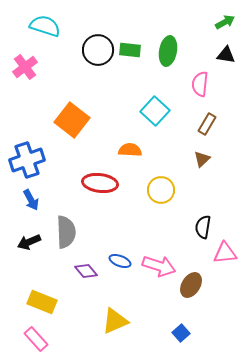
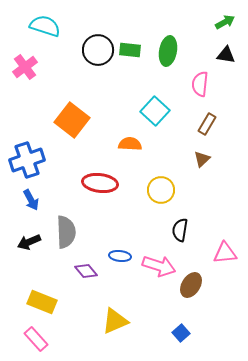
orange semicircle: moved 6 px up
black semicircle: moved 23 px left, 3 px down
blue ellipse: moved 5 px up; rotated 15 degrees counterclockwise
